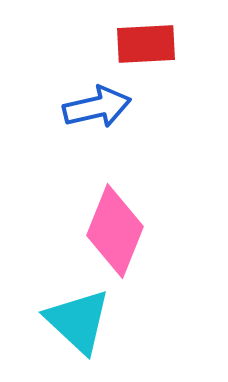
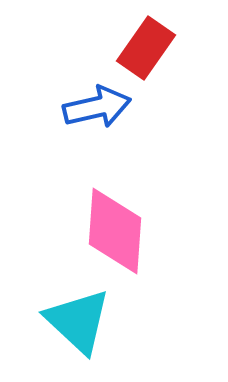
red rectangle: moved 4 px down; rotated 52 degrees counterclockwise
pink diamond: rotated 18 degrees counterclockwise
